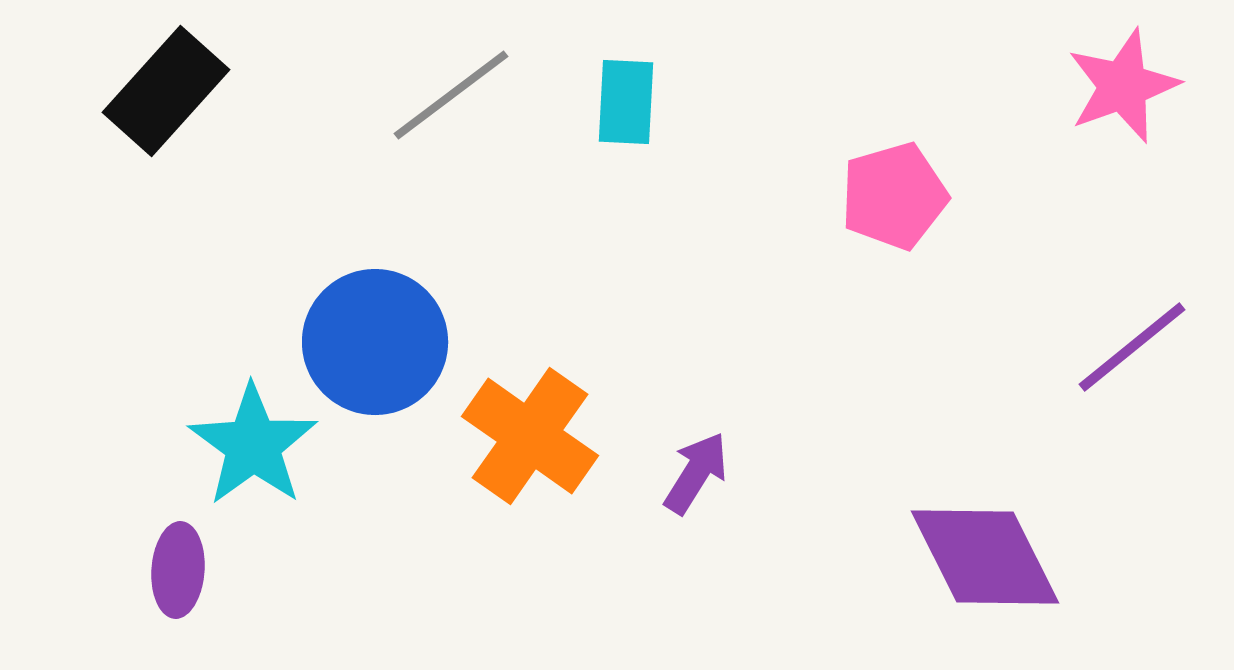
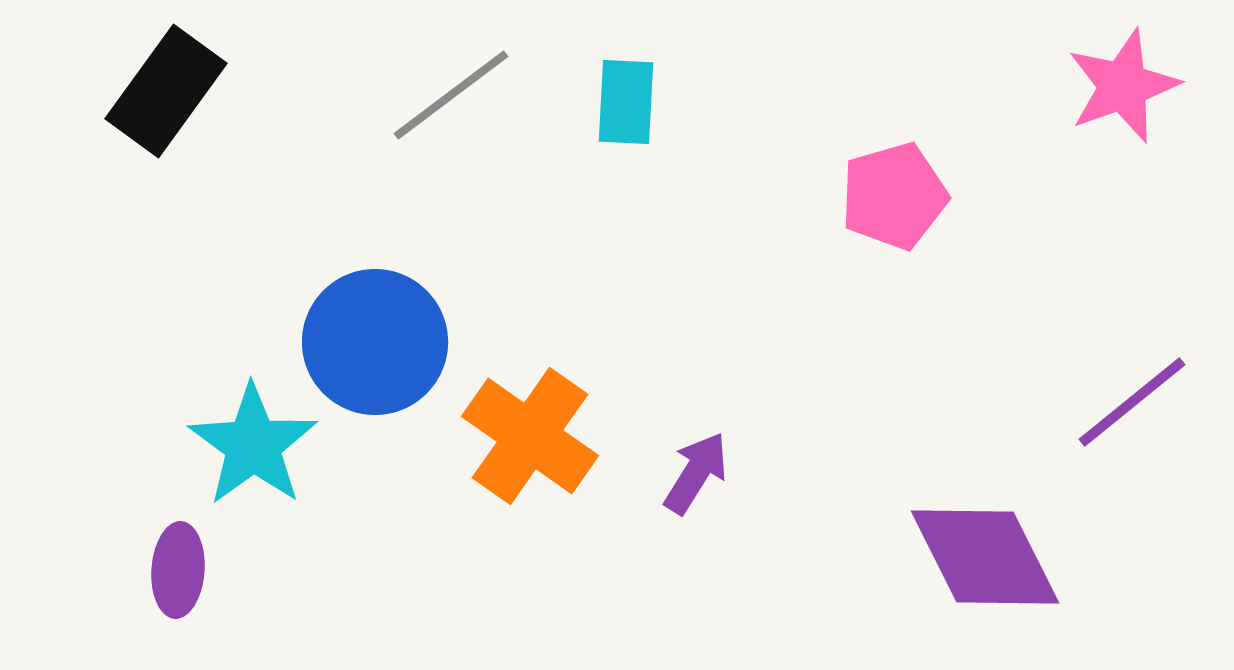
black rectangle: rotated 6 degrees counterclockwise
purple line: moved 55 px down
